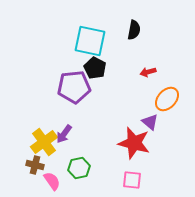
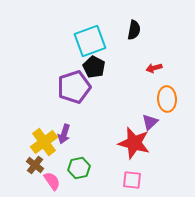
cyan square: rotated 32 degrees counterclockwise
black pentagon: moved 1 px left, 1 px up
red arrow: moved 6 px right, 4 px up
purple pentagon: rotated 12 degrees counterclockwise
orange ellipse: rotated 45 degrees counterclockwise
purple triangle: rotated 36 degrees clockwise
purple arrow: rotated 18 degrees counterclockwise
brown cross: rotated 24 degrees clockwise
